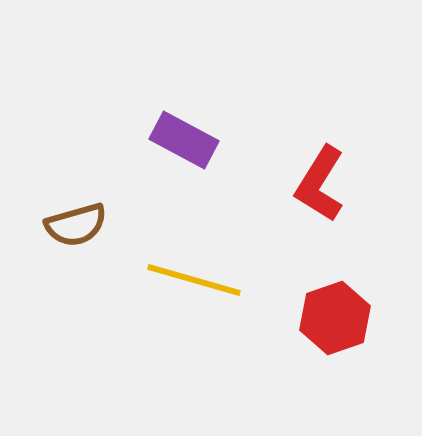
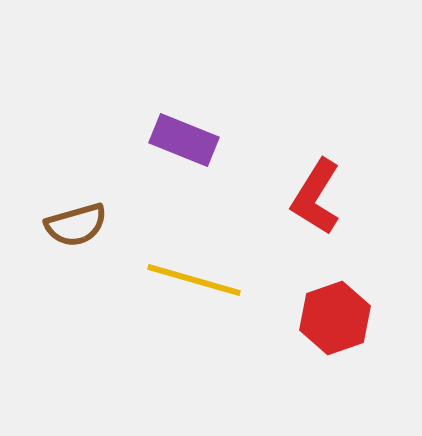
purple rectangle: rotated 6 degrees counterclockwise
red L-shape: moved 4 px left, 13 px down
